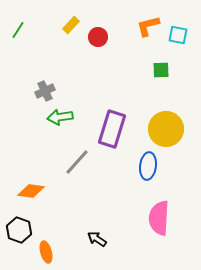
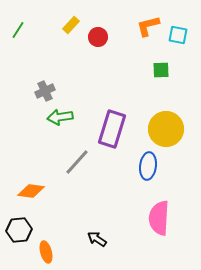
black hexagon: rotated 25 degrees counterclockwise
